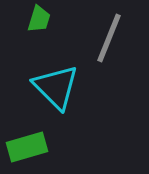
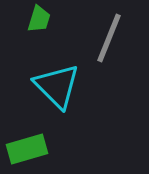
cyan triangle: moved 1 px right, 1 px up
green rectangle: moved 2 px down
